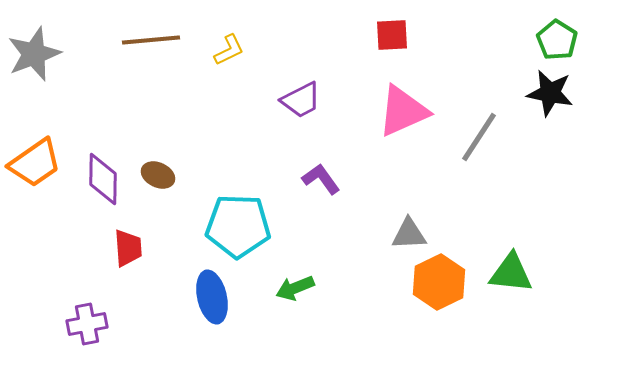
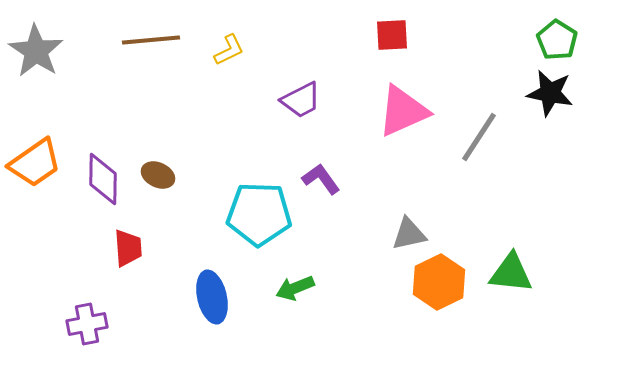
gray star: moved 2 px right, 3 px up; rotated 18 degrees counterclockwise
cyan pentagon: moved 21 px right, 12 px up
gray triangle: rotated 9 degrees counterclockwise
